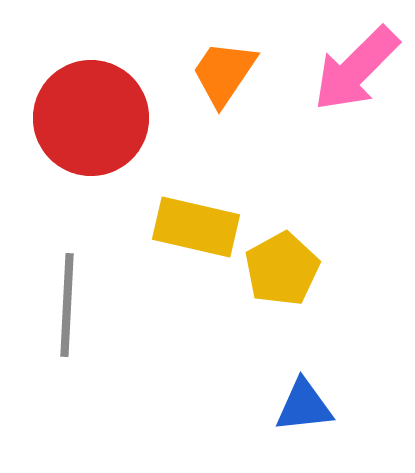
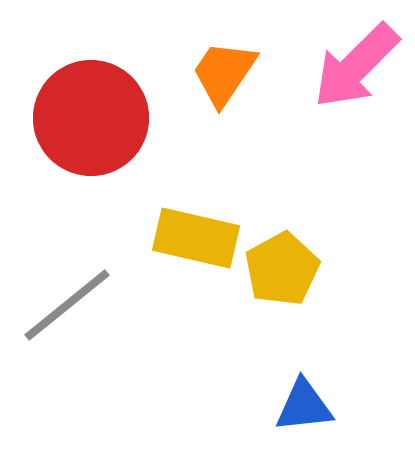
pink arrow: moved 3 px up
yellow rectangle: moved 11 px down
gray line: rotated 48 degrees clockwise
